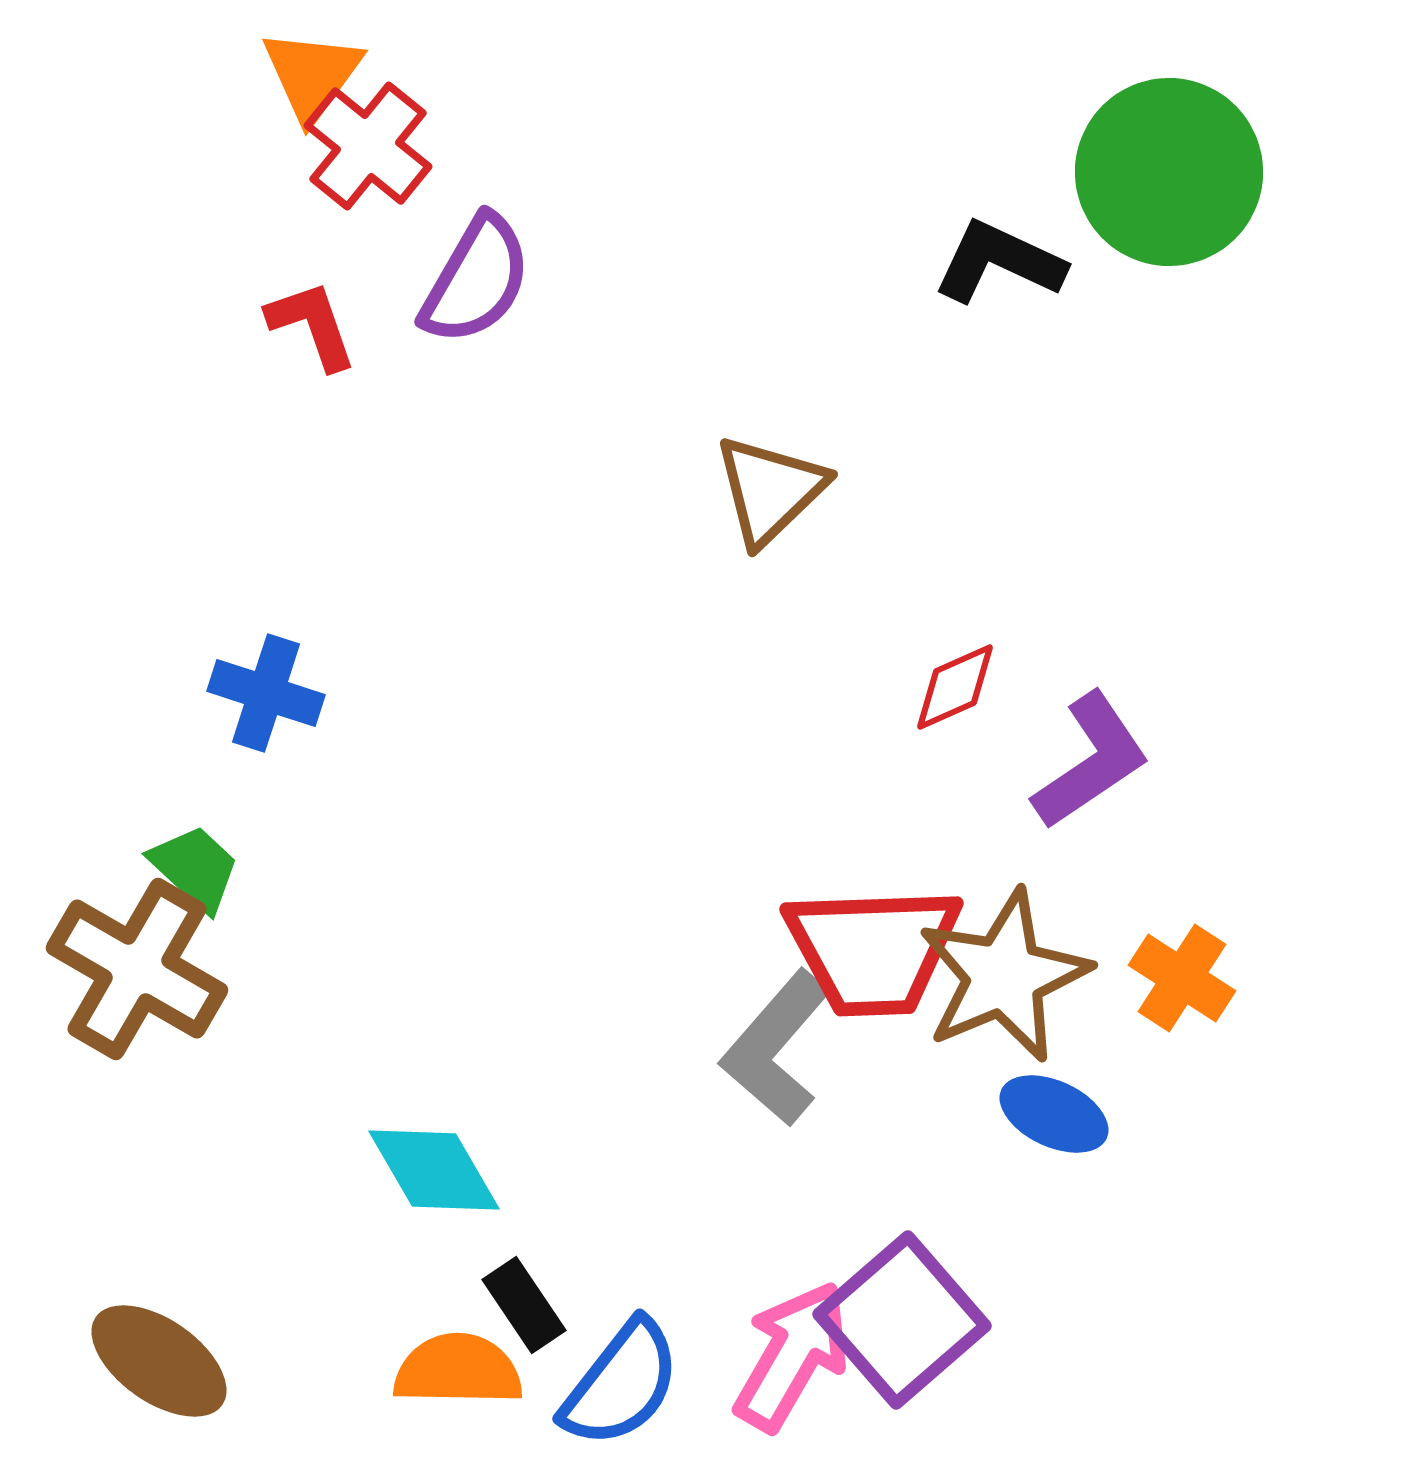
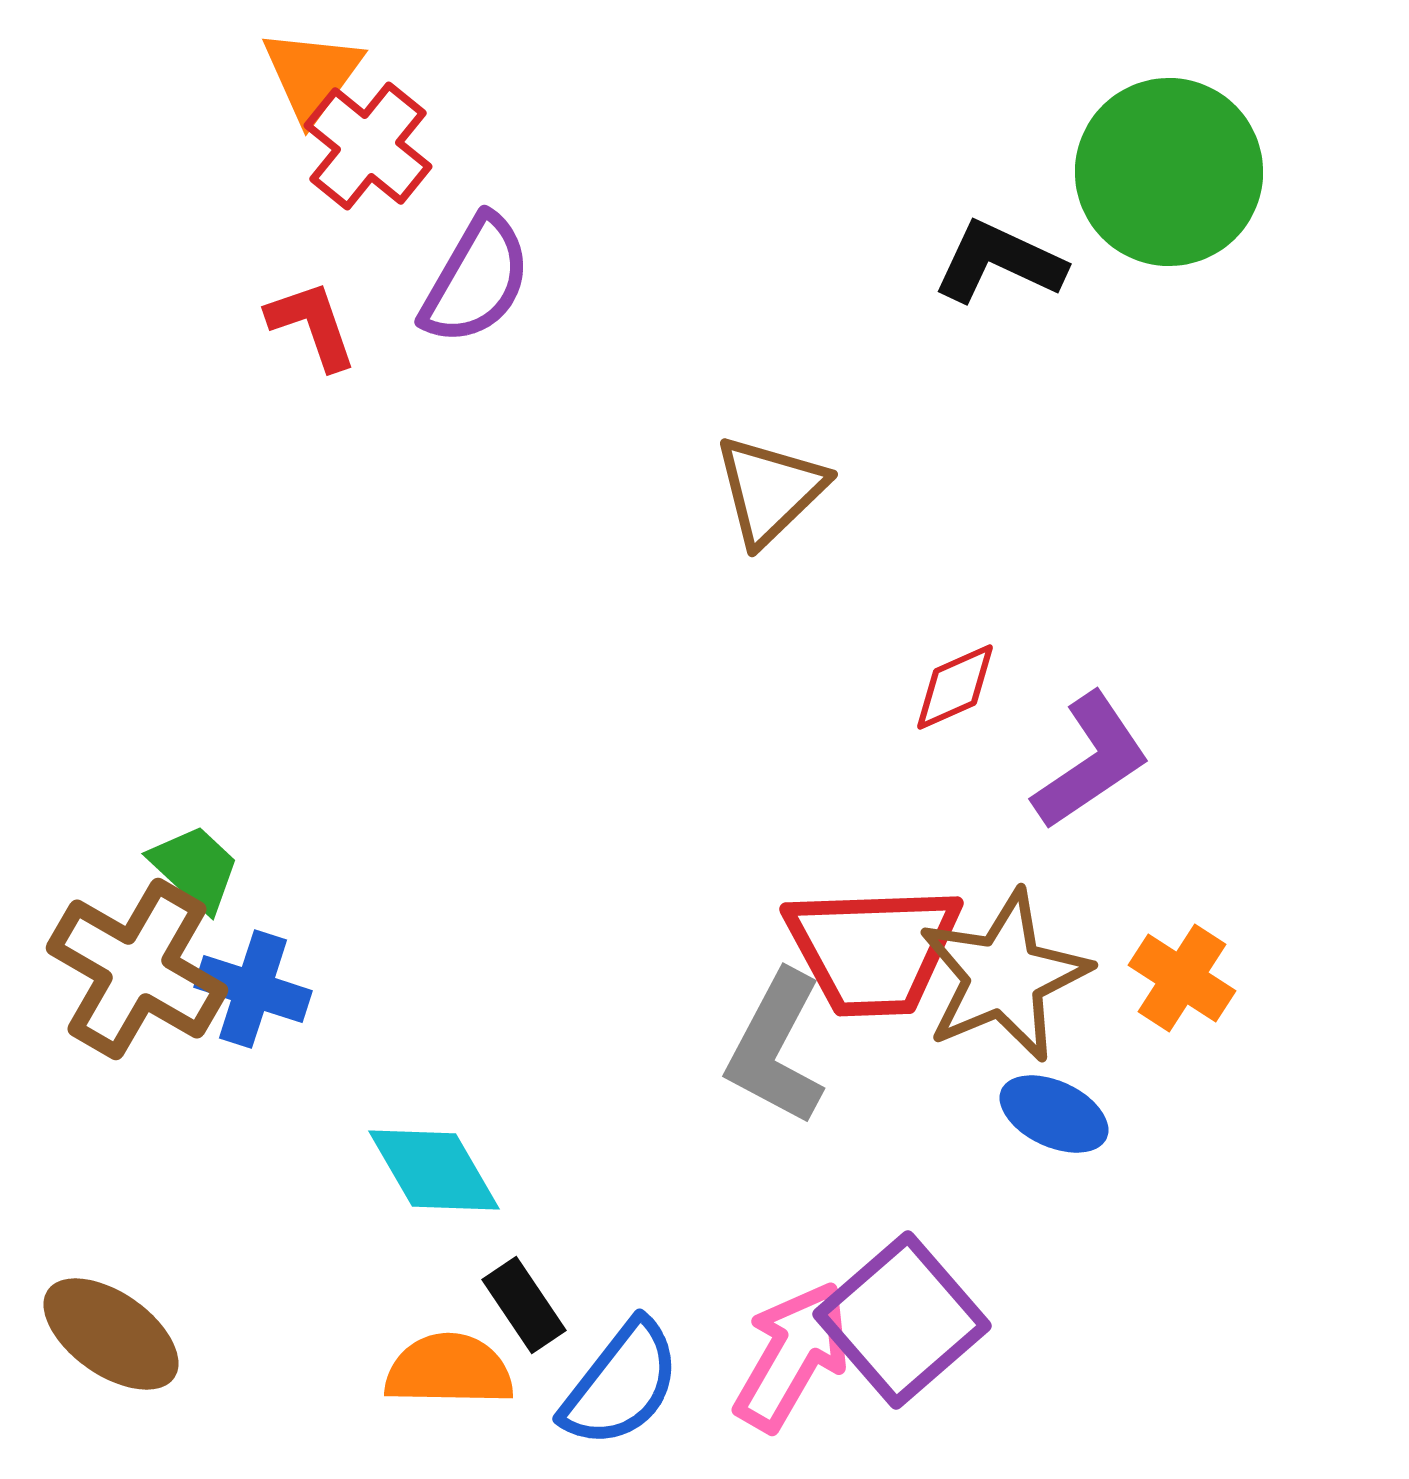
blue cross: moved 13 px left, 296 px down
gray L-shape: rotated 13 degrees counterclockwise
brown ellipse: moved 48 px left, 27 px up
orange semicircle: moved 9 px left
